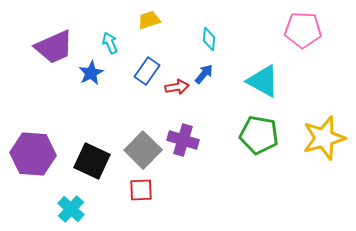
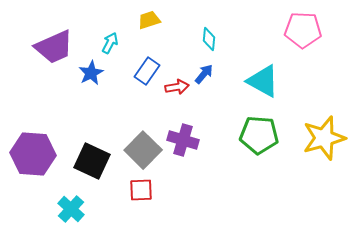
cyan arrow: rotated 50 degrees clockwise
green pentagon: rotated 6 degrees counterclockwise
